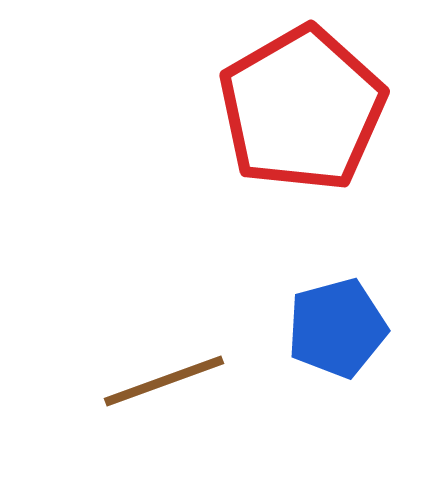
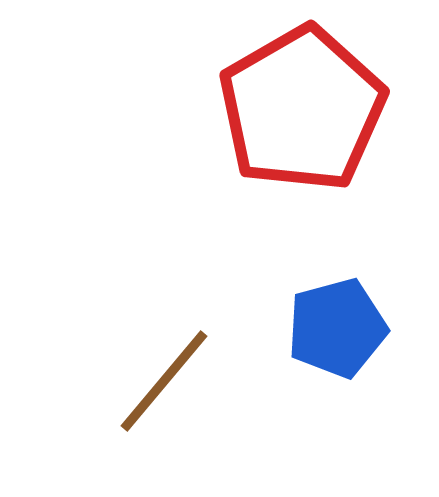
brown line: rotated 30 degrees counterclockwise
